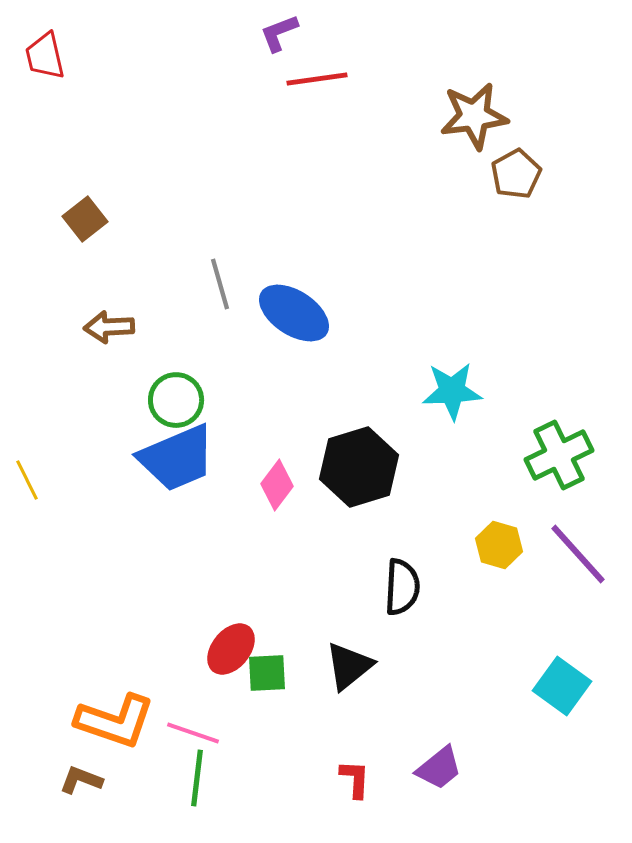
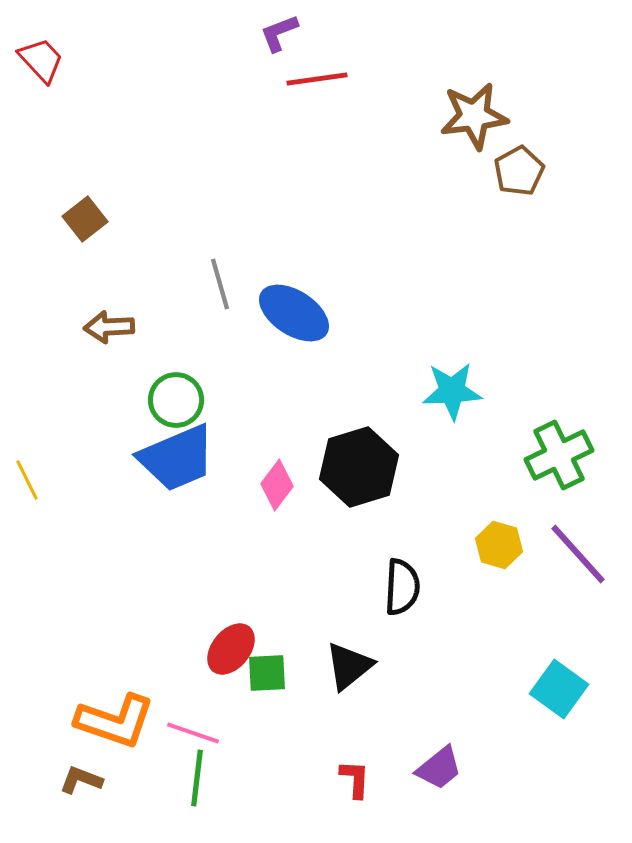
red trapezoid: moved 4 px left, 4 px down; rotated 150 degrees clockwise
brown pentagon: moved 3 px right, 3 px up
cyan square: moved 3 px left, 3 px down
